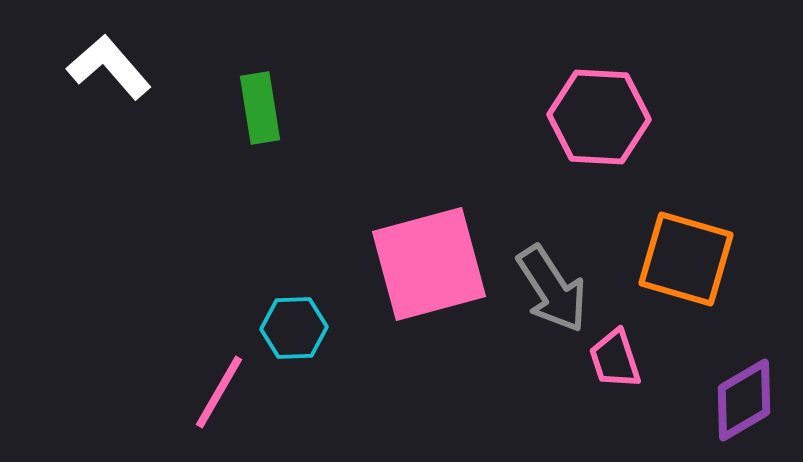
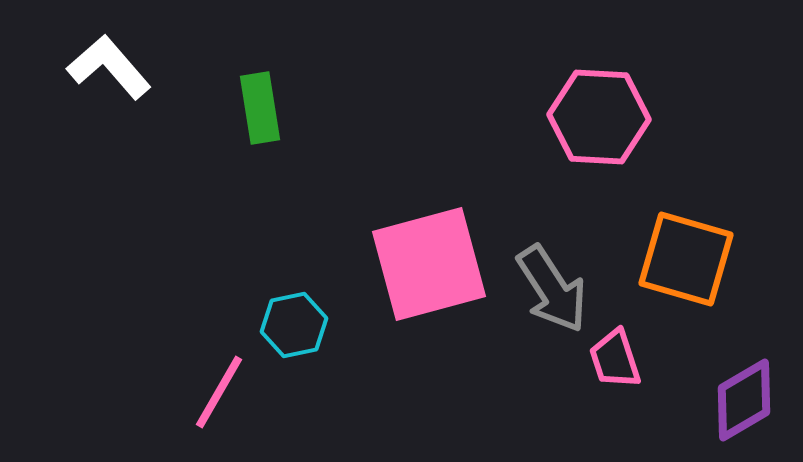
cyan hexagon: moved 3 px up; rotated 10 degrees counterclockwise
